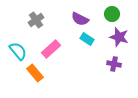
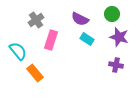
pink rectangle: moved 9 px up; rotated 30 degrees counterclockwise
purple cross: moved 2 px right, 1 px down
